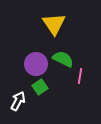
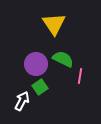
white arrow: moved 4 px right
